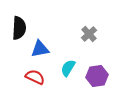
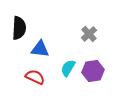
blue triangle: rotated 18 degrees clockwise
purple hexagon: moved 4 px left, 5 px up
